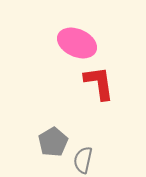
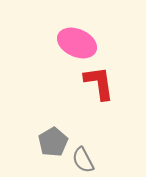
gray semicircle: rotated 40 degrees counterclockwise
